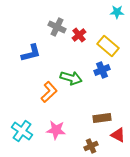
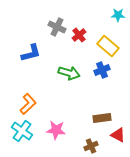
cyan star: moved 1 px right, 3 px down
green arrow: moved 2 px left, 5 px up
orange L-shape: moved 21 px left, 12 px down
